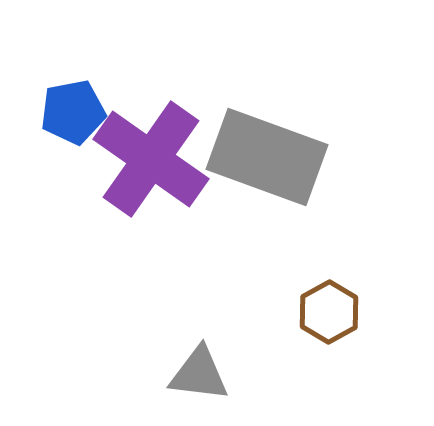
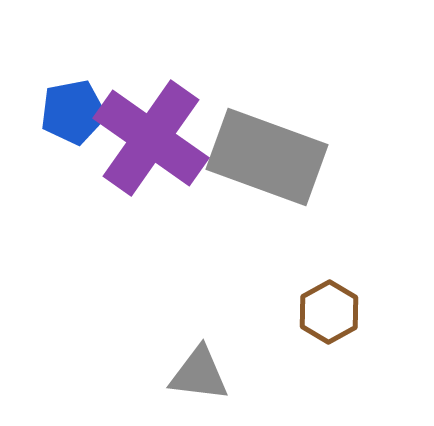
purple cross: moved 21 px up
